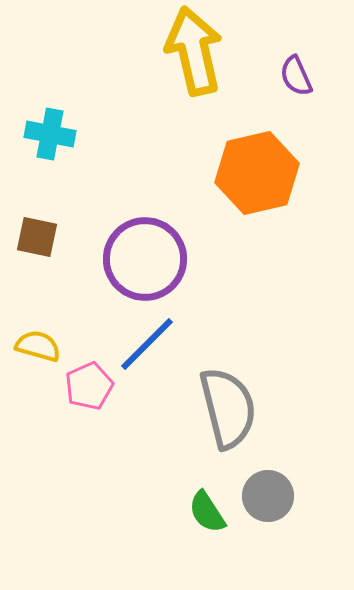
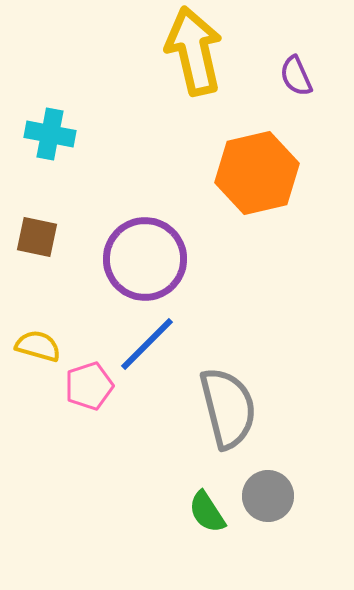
pink pentagon: rotated 6 degrees clockwise
